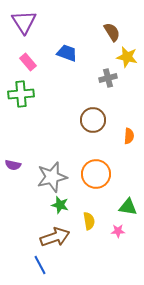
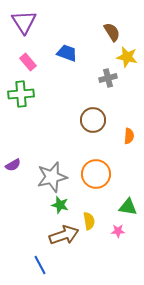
purple semicircle: rotated 42 degrees counterclockwise
brown arrow: moved 9 px right, 2 px up
